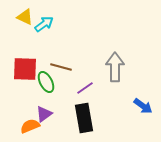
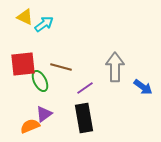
red square: moved 2 px left, 5 px up; rotated 8 degrees counterclockwise
green ellipse: moved 6 px left, 1 px up
blue arrow: moved 19 px up
